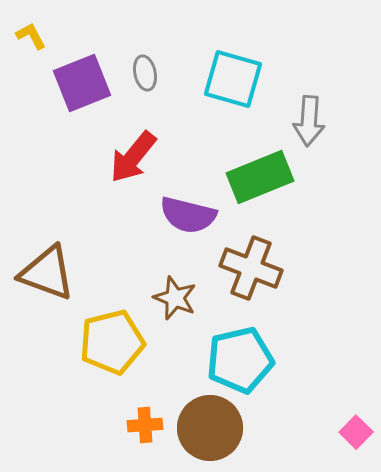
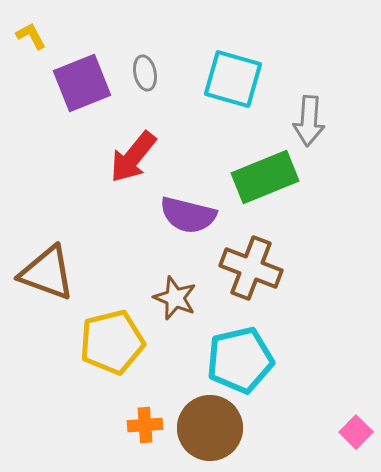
green rectangle: moved 5 px right
